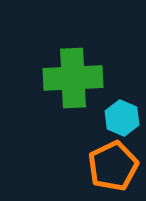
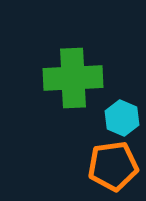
orange pentagon: rotated 18 degrees clockwise
